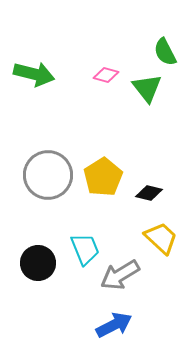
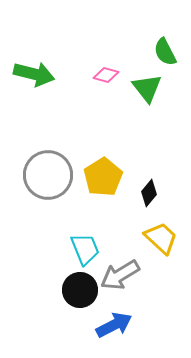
black diamond: rotated 64 degrees counterclockwise
black circle: moved 42 px right, 27 px down
